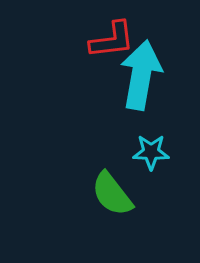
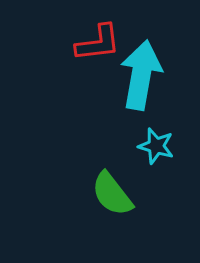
red L-shape: moved 14 px left, 3 px down
cyan star: moved 5 px right, 6 px up; rotated 15 degrees clockwise
